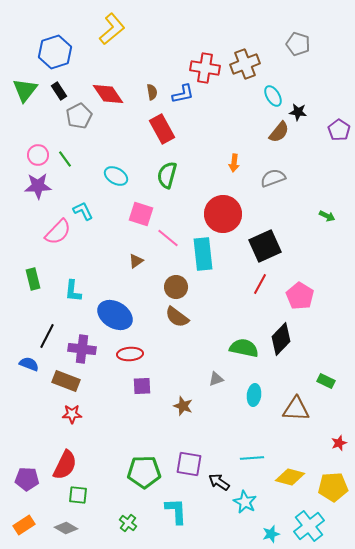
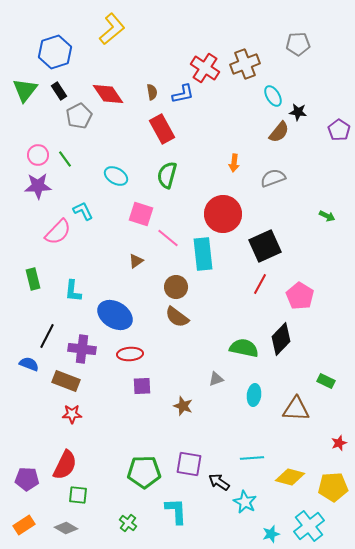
gray pentagon at (298, 44): rotated 20 degrees counterclockwise
red cross at (205, 68): rotated 24 degrees clockwise
